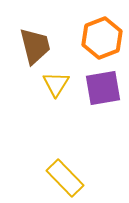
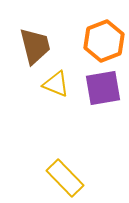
orange hexagon: moved 2 px right, 3 px down
yellow triangle: rotated 40 degrees counterclockwise
